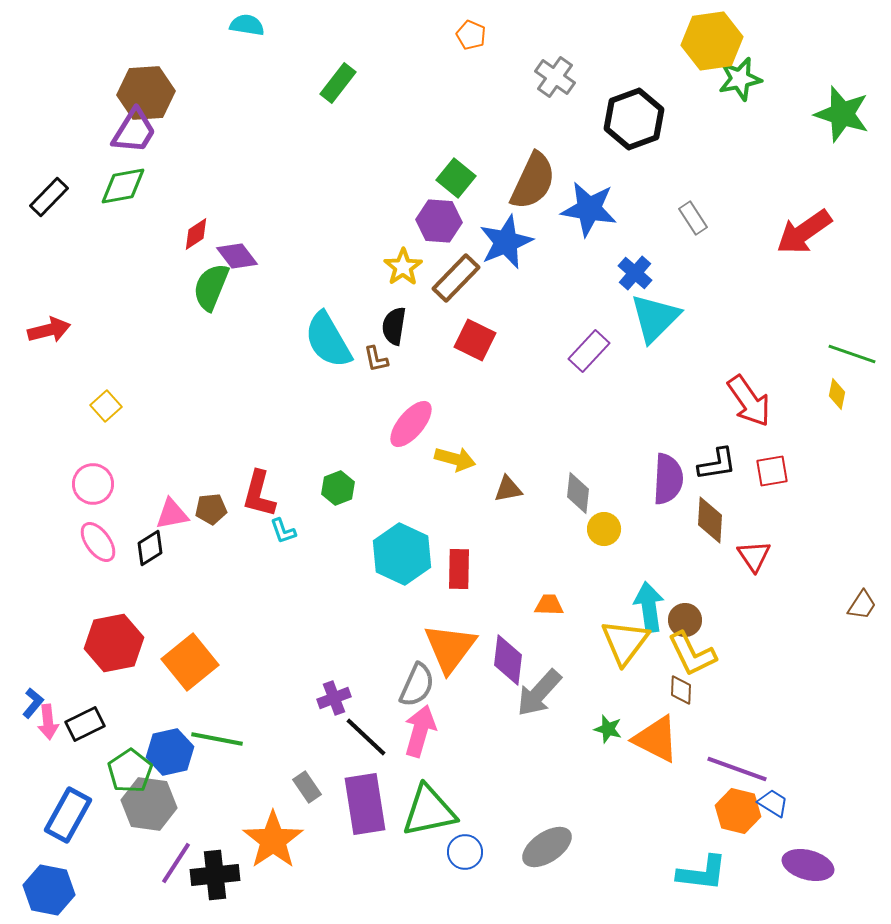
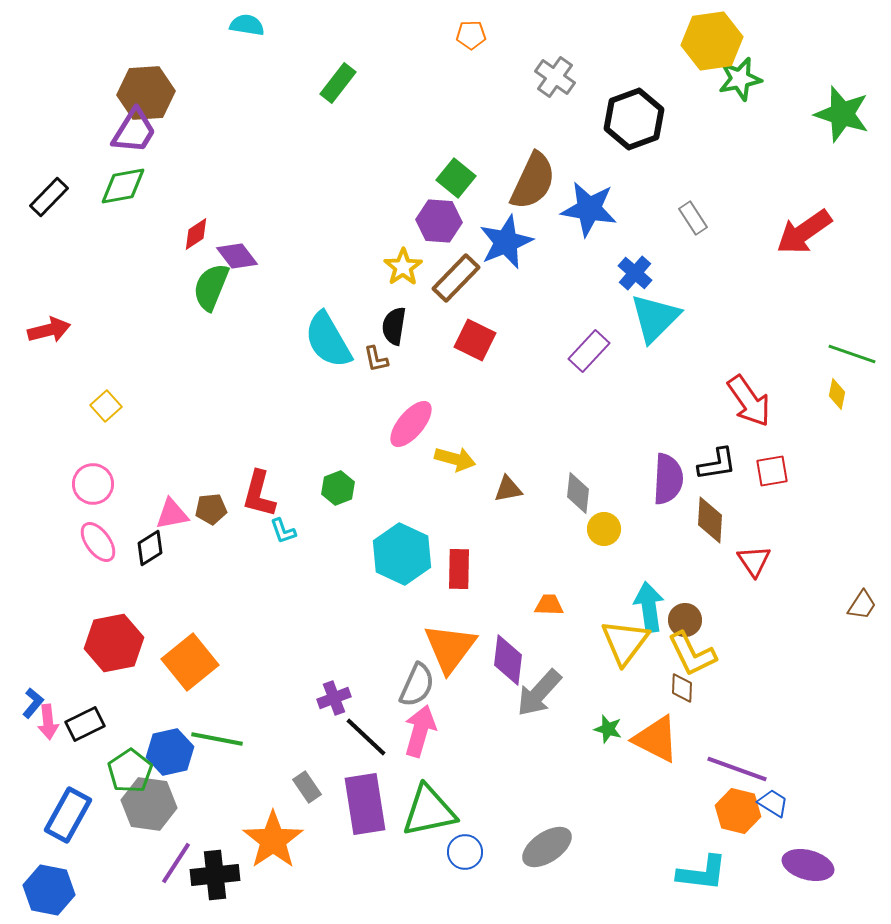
orange pentagon at (471, 35): rotated 24 degrees counterclockwise
red triangle at (754, 556): moved 5 px down
brown diamond at (681, 690): moved 1 px right, 2 px up
